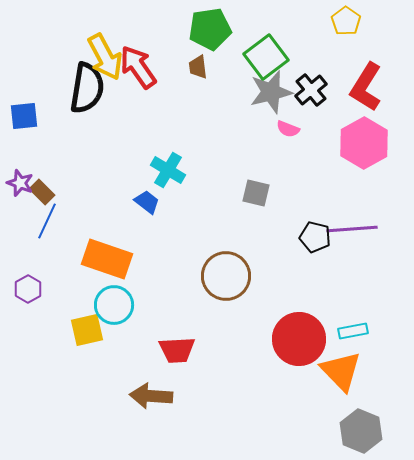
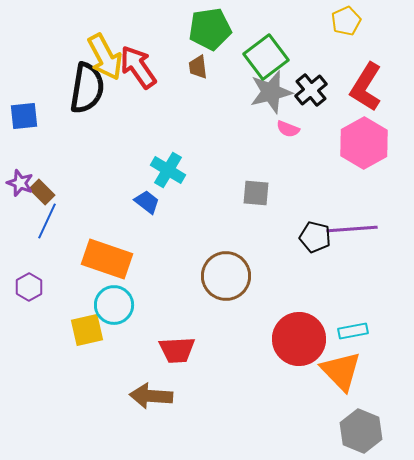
yellow pentagon: rotated 12 degrees clockwise
gray square: rotated 8 degrees counterclockwise
purple hexagon: moved 1 px right, 2 px up
